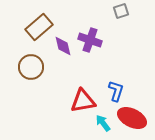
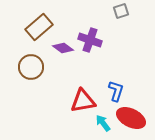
purple diamond: moved 2 px down; rotated 40 degrees counterclockwise
red ellipse: moved 1 px left
